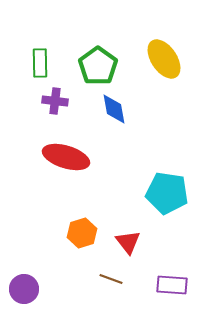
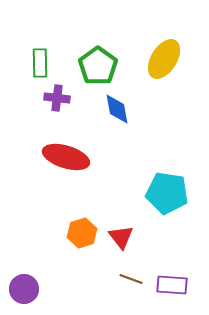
yellow ellipse: rotated 66 degrees clockwise
purple cross: moved 2 px right, 3 px up
blue diamond: moved 3 px right
red triangle: moved 7 px left, 5 px up
brown line: moved 20 px right
